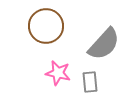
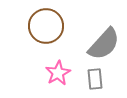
pink star: rotated 30 degrees clockwise
gray rectangle: moved 5 px right, 3 px up
